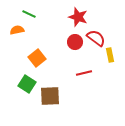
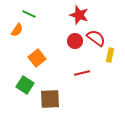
red star: moved 1 px right, 2 px up
orange semicircle: rotated 136 degrees clockwise
red circle: moved 1 px up
yellow rectangle: rotated 24 degrees clockwise
red line: moved 2 px left
green square: moved 2 px left, 1 px down
brown square: moved 3 px down
